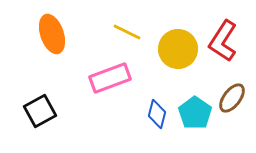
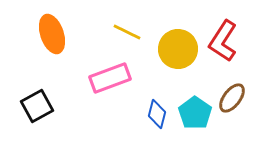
black square: moved 3 px left, 5 px up
